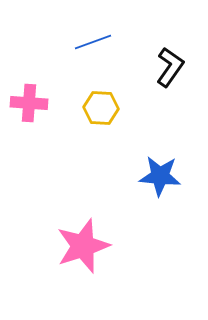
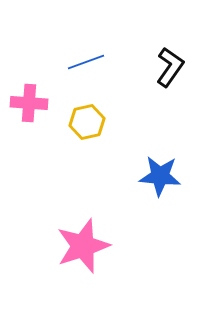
blue line: moved 7 px left, 20 px down
yellow hexagon: moved 14 px left, 14 px down; rotated 16 degrees counterclockwise
